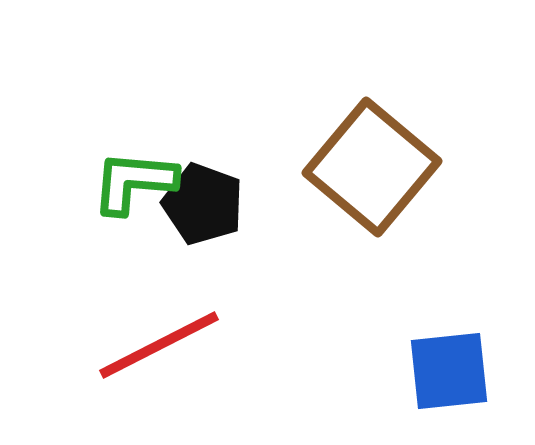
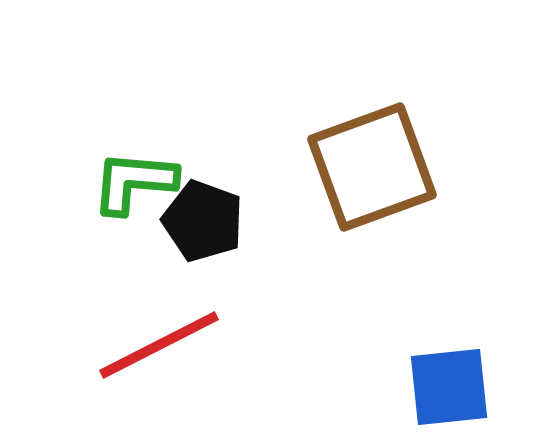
brown square: rotated 30 degrees clockwise
black pentagon: moved 17 px down
blue square: moved 16 px down
